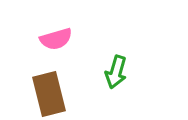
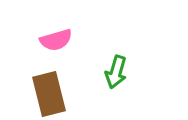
pink semicircle: moved 1 px down
